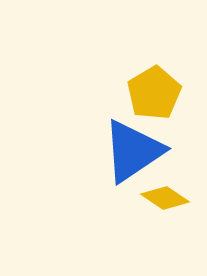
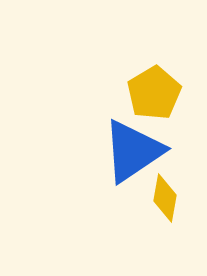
yellow diamond: rotated 66 degrees clockwise
